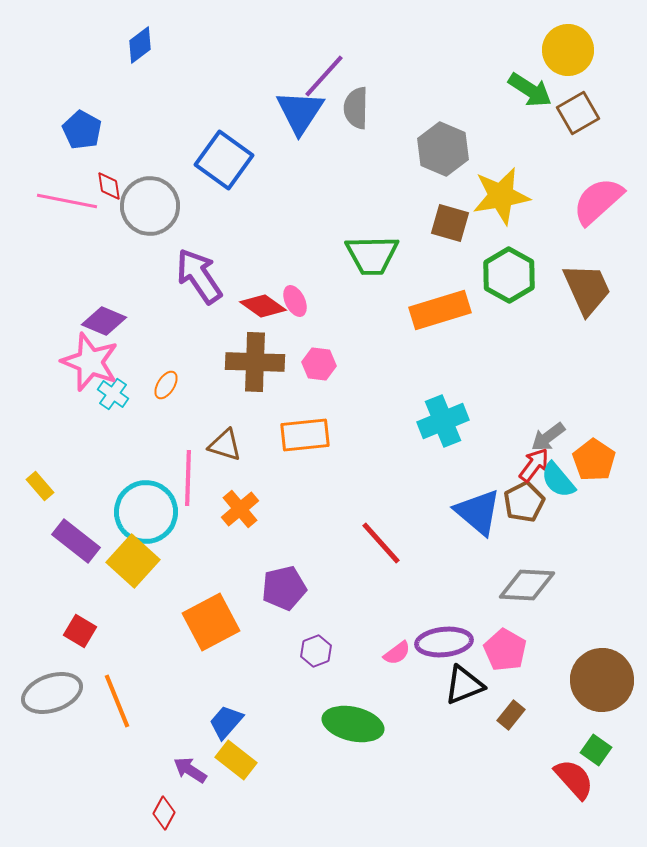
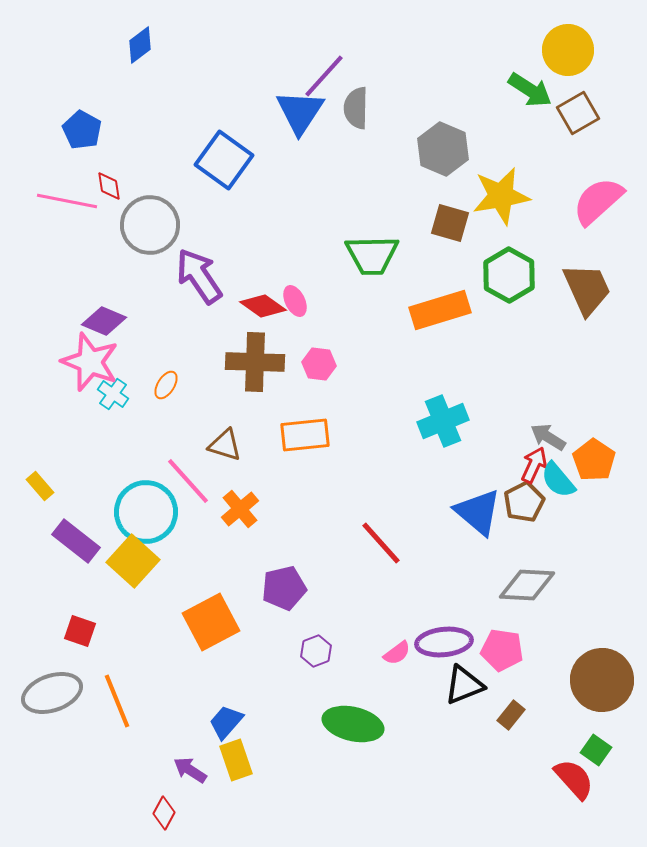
gray circle at (150, 206): moved 19 px down
gray arrow at (548, 437): rotated 69 degrees clockwise
red arrow at (534, 465): rotated 12 degrees counterclockwise
pink line at (188, 478): moved 3 px down; rotated 44 degrees counterclockwise
red square at (80, 631): rotated 12 degrees counterclockwise
pink pentagon at (505, 650): moved 3 px left; rotated 21 degrees counterclockwise
yellow rectangle at (236, 760): rotated 33 degrees clockwise
